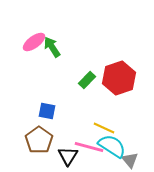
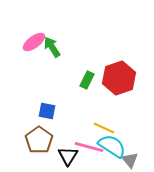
green rectangle: rotated 18 degrees counterclockwise
